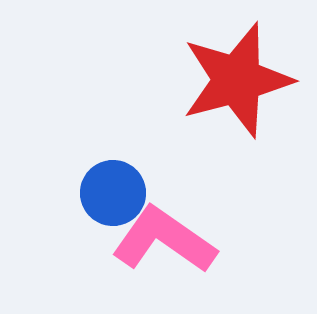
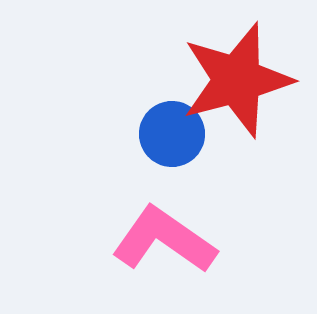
blue circle: moved 59 px right, 59 px up
